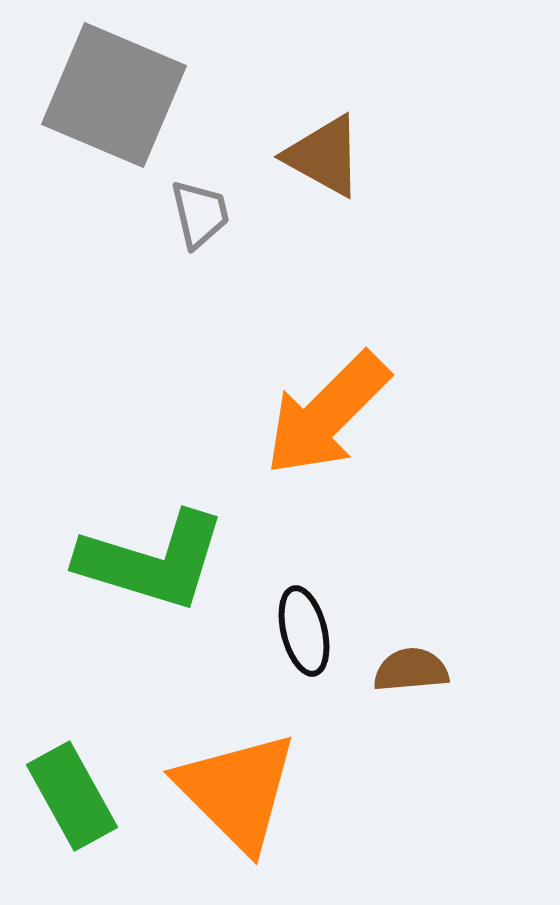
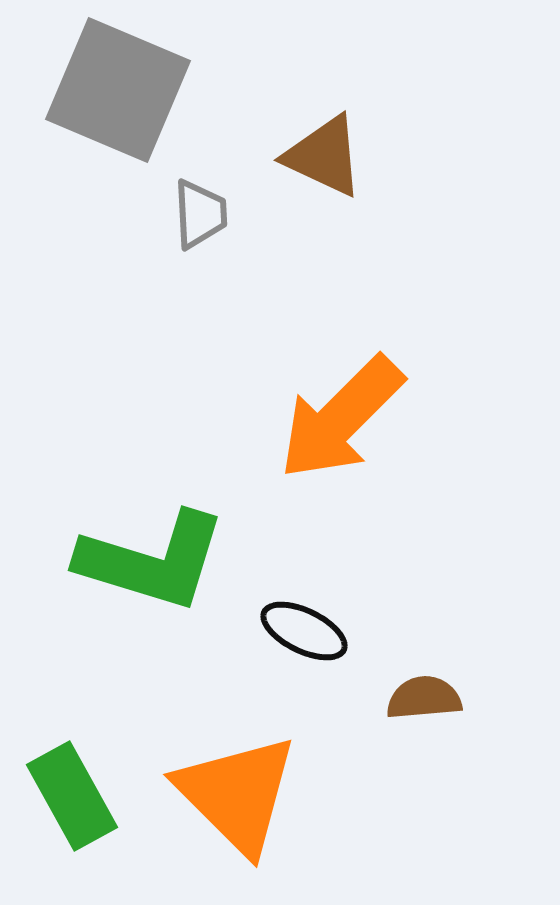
gray square: moved 4 px right, 5 px up
brown triangle: rotated 4 degrees counterclockwise
gray trapezoid: rotated 10 degrees clockwise
orange arrow: moved 14 px right, 4 px down
black ellipse: rotated 50 degrees counterclockwise
brown semicircle: moved 13 px right, 28 px down
orange triangle: moved 3 px down
